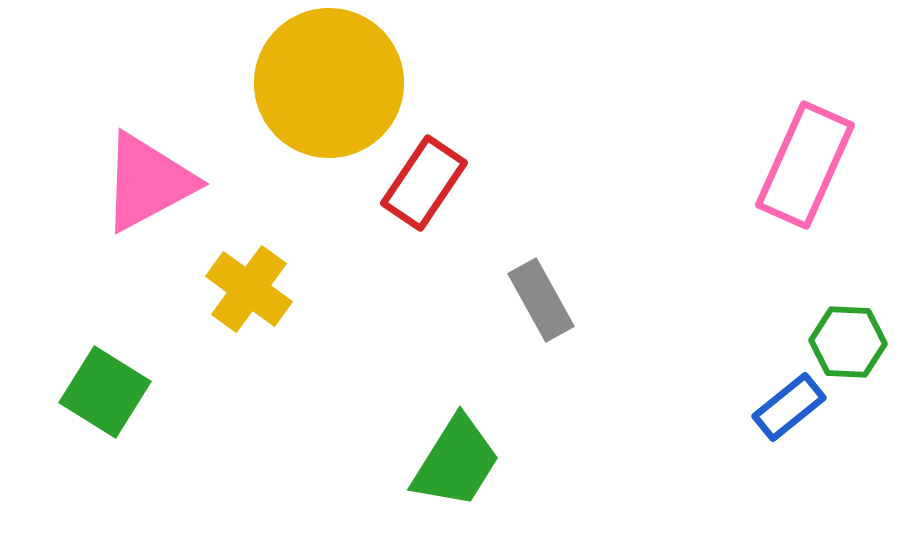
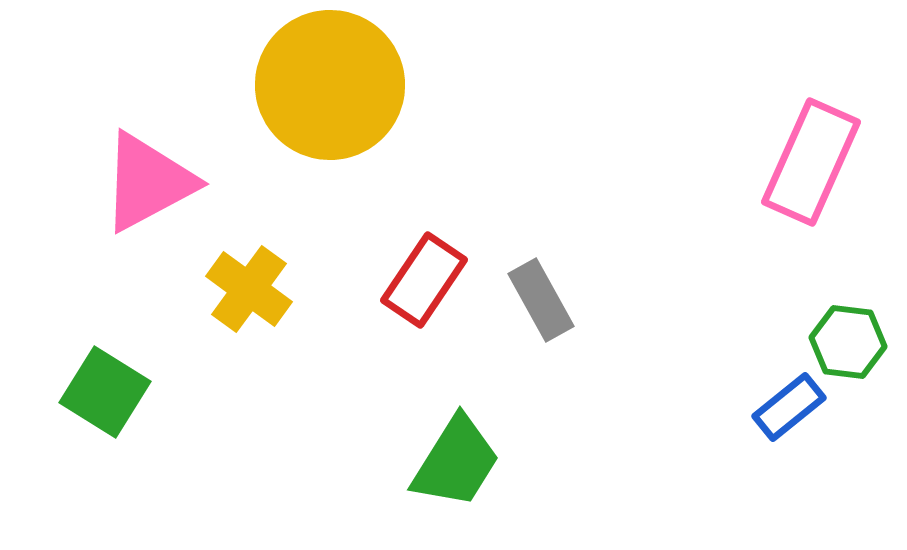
yellow circle: moved 1 px right, 2 px down
pink rectangle: moved 6 px right, 3 px up
red rectangle: moved 97 px down
green hexagon: rotated 4 degrees clockwise
